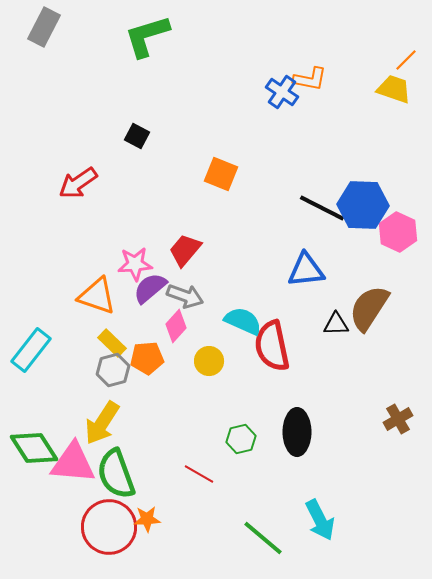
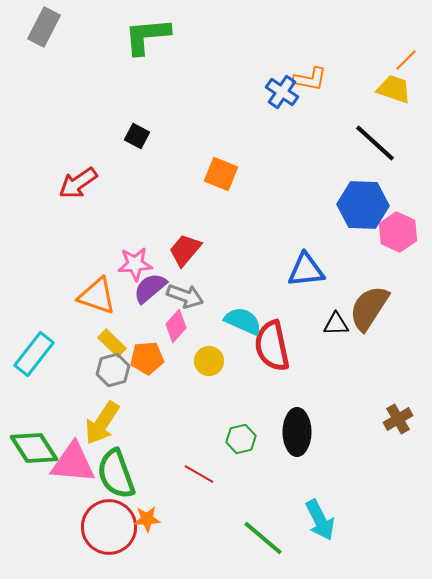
green L-shape: rotated 12 degrees clockwise
black line: moved 53 px right, 65 px up; rotated 15 degrees clockwise
cyan rectangle: moved 3 px right, 4 px down
